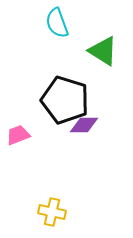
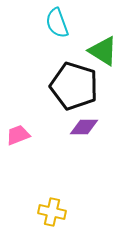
black pentagon: moved 9 px right, 14 px up
purple diamond: moved 2 px down
